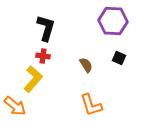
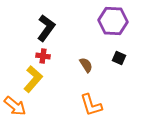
black L-shape: rotated 20 degrees clockwise
